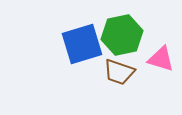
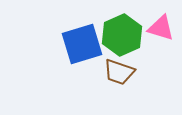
green hexagon: rotated 12 degrees counterclockwise
pink triangle: moved 31 px up
